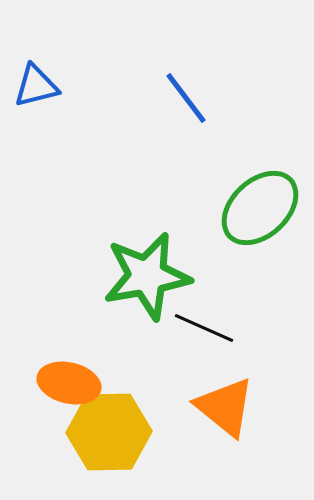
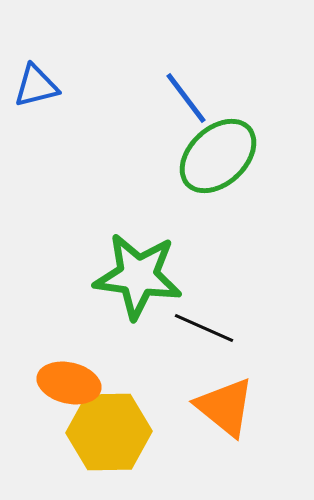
green ellipse: moved 42 px left, 52 px up
green star: moved 9 px left; rotated 18 degrees clockwise
